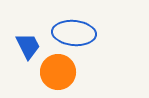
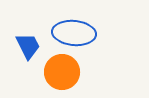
orange circle: moved 4 px right
